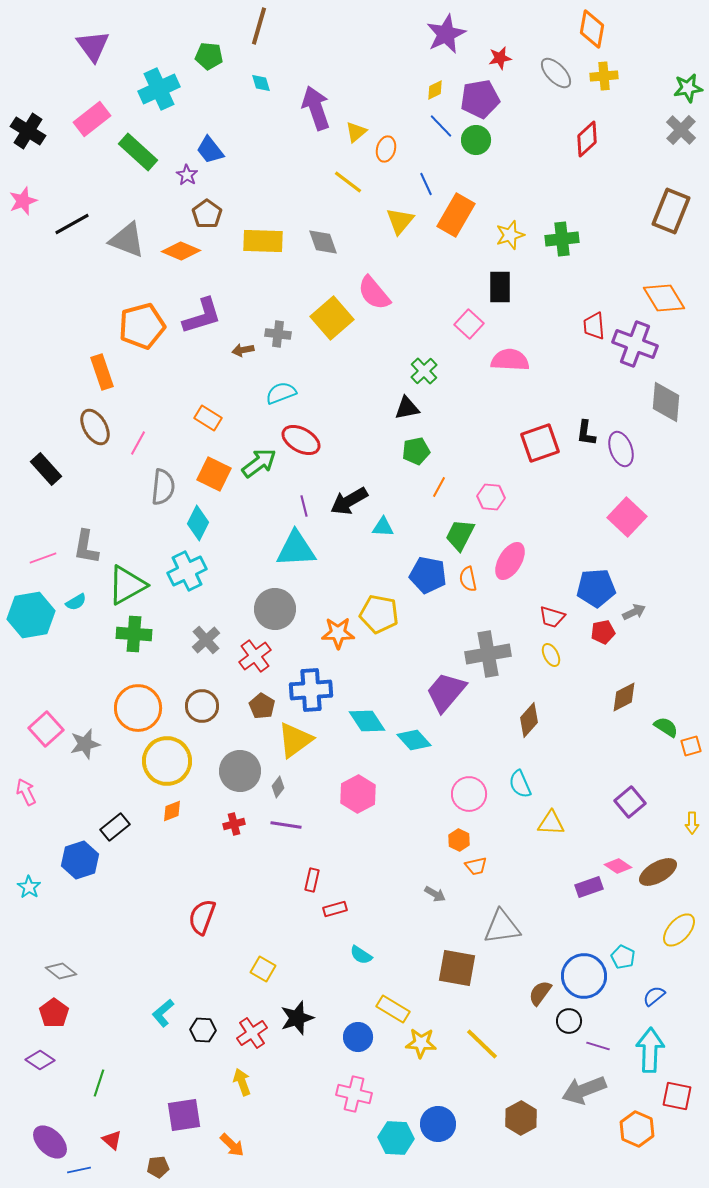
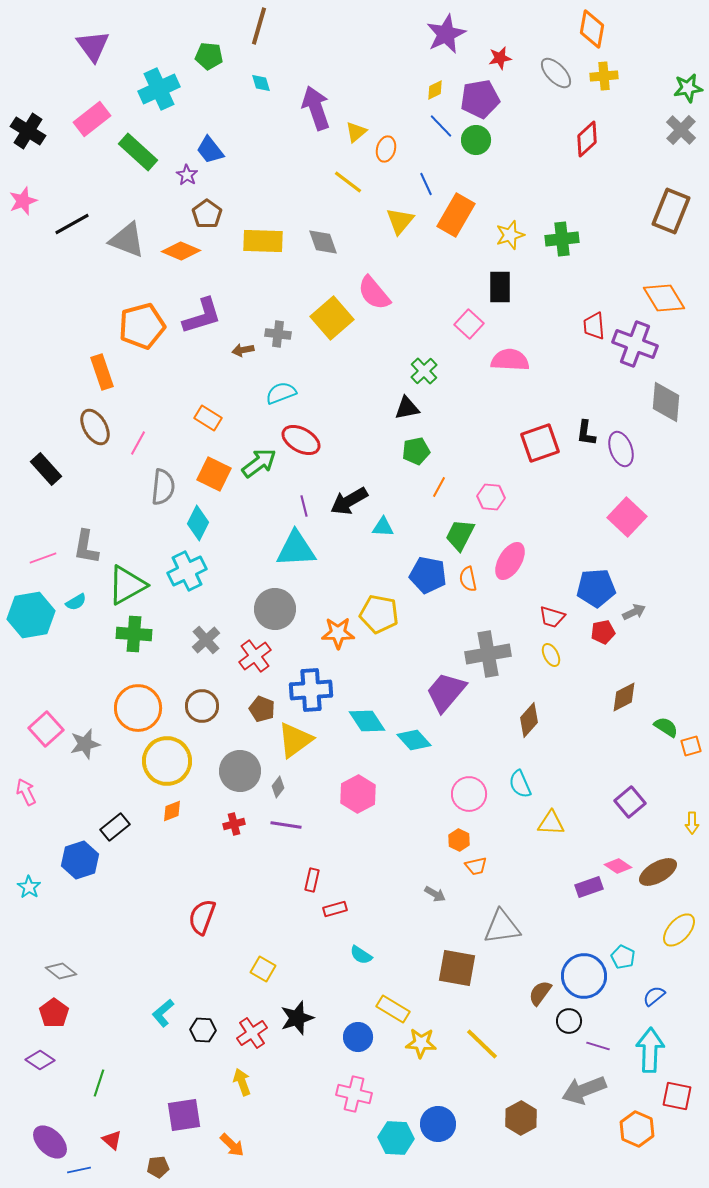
brown pentagon at (262, 706): moved 3 px down; rotated 10 degrees counterclockwise
